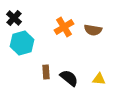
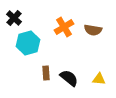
cyan hexagon: moved 6 px right
brown rectangle: moved 1 px down
